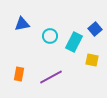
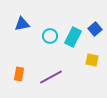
cyan rectangle: moved 1 px left, 5 px up
